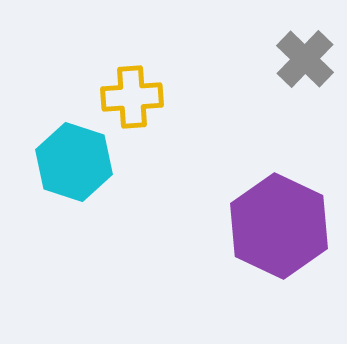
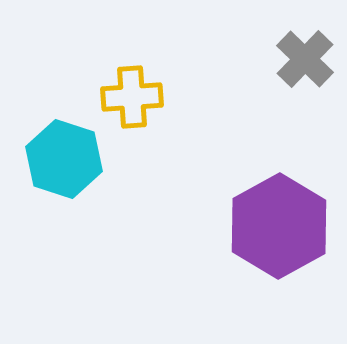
cyan hexagon: moved 10 px left, 3 px up
purple hexagon: rotated 6 degrees clockwise
